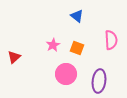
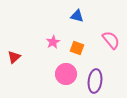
blue triangle: rotated 24 degrees counterclockwise
pink semicircle: rotated 36 degrees counterclockwise
pink star: moved 3 px up
purple ellipse: moved 4 px left
